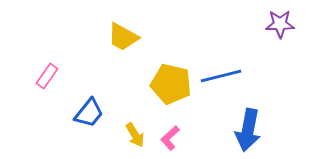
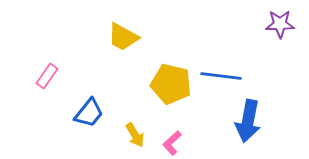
blue line: rotated 21 degrees clockwise
blue arrow: moved 9 px up
pink L-shape: moved 2 px right, 5 px down
